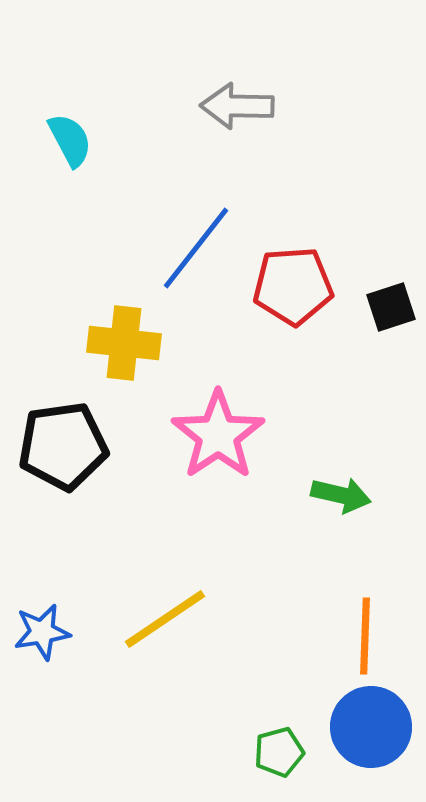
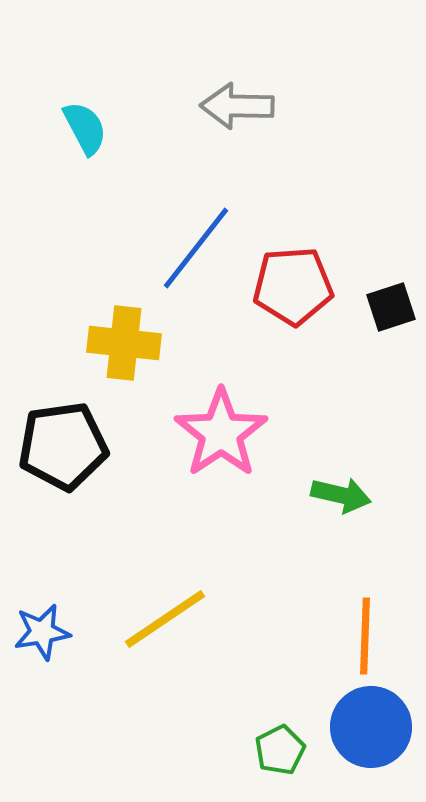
cyan semicircle: moved 15 px right, 12 px up
pink star: moved 3 px right, 2 px up
green pentagon: moved 1 px right, 2 px up; rotated 12 degrees counterclockwise
